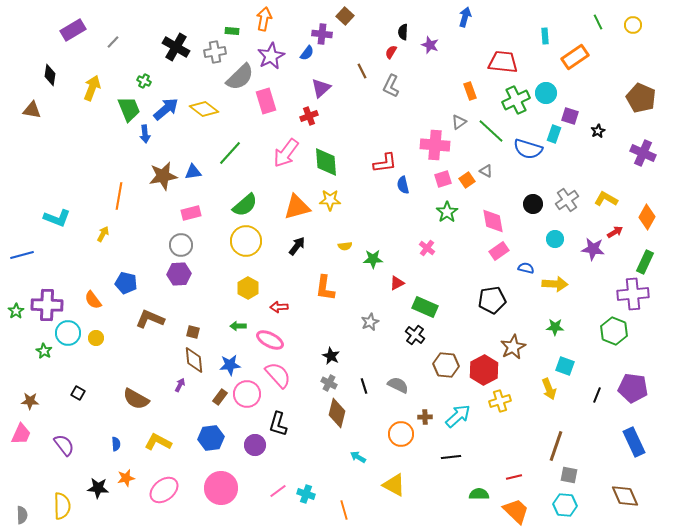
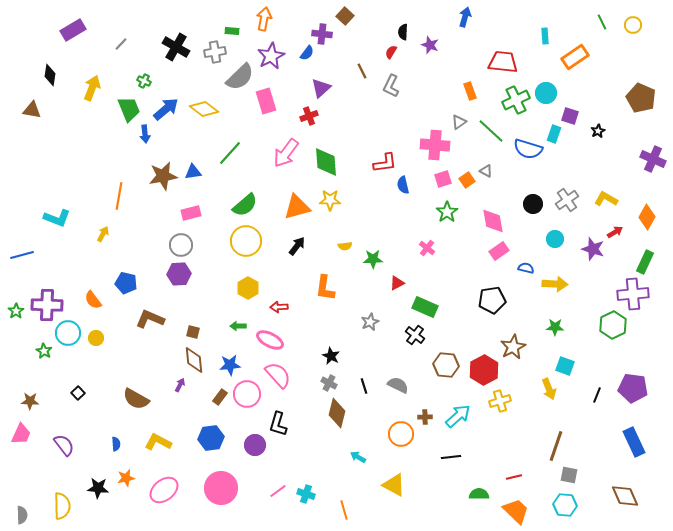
green line at (598, 22): moved 4 px right
gray line at (113, 42): moved 8 px right, 2 px down
purple cross at (643, 153): moved 10 px right, 6 px down
purple star at (593, 249): rotated 10 degrees clockwise
green hexagon at (614, 331): moved 1 px left, 6 px up; rotated 12 degrees clockwise
black square at (78, 393): rotated 16 degrees clockwise
